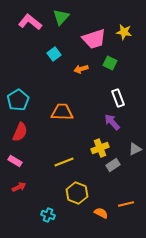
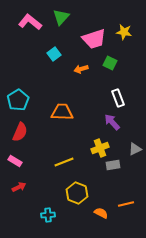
gray rectangle: rotated 24 degrees clockwise
cyan cross: rotated 24 degrees counterclockwise
